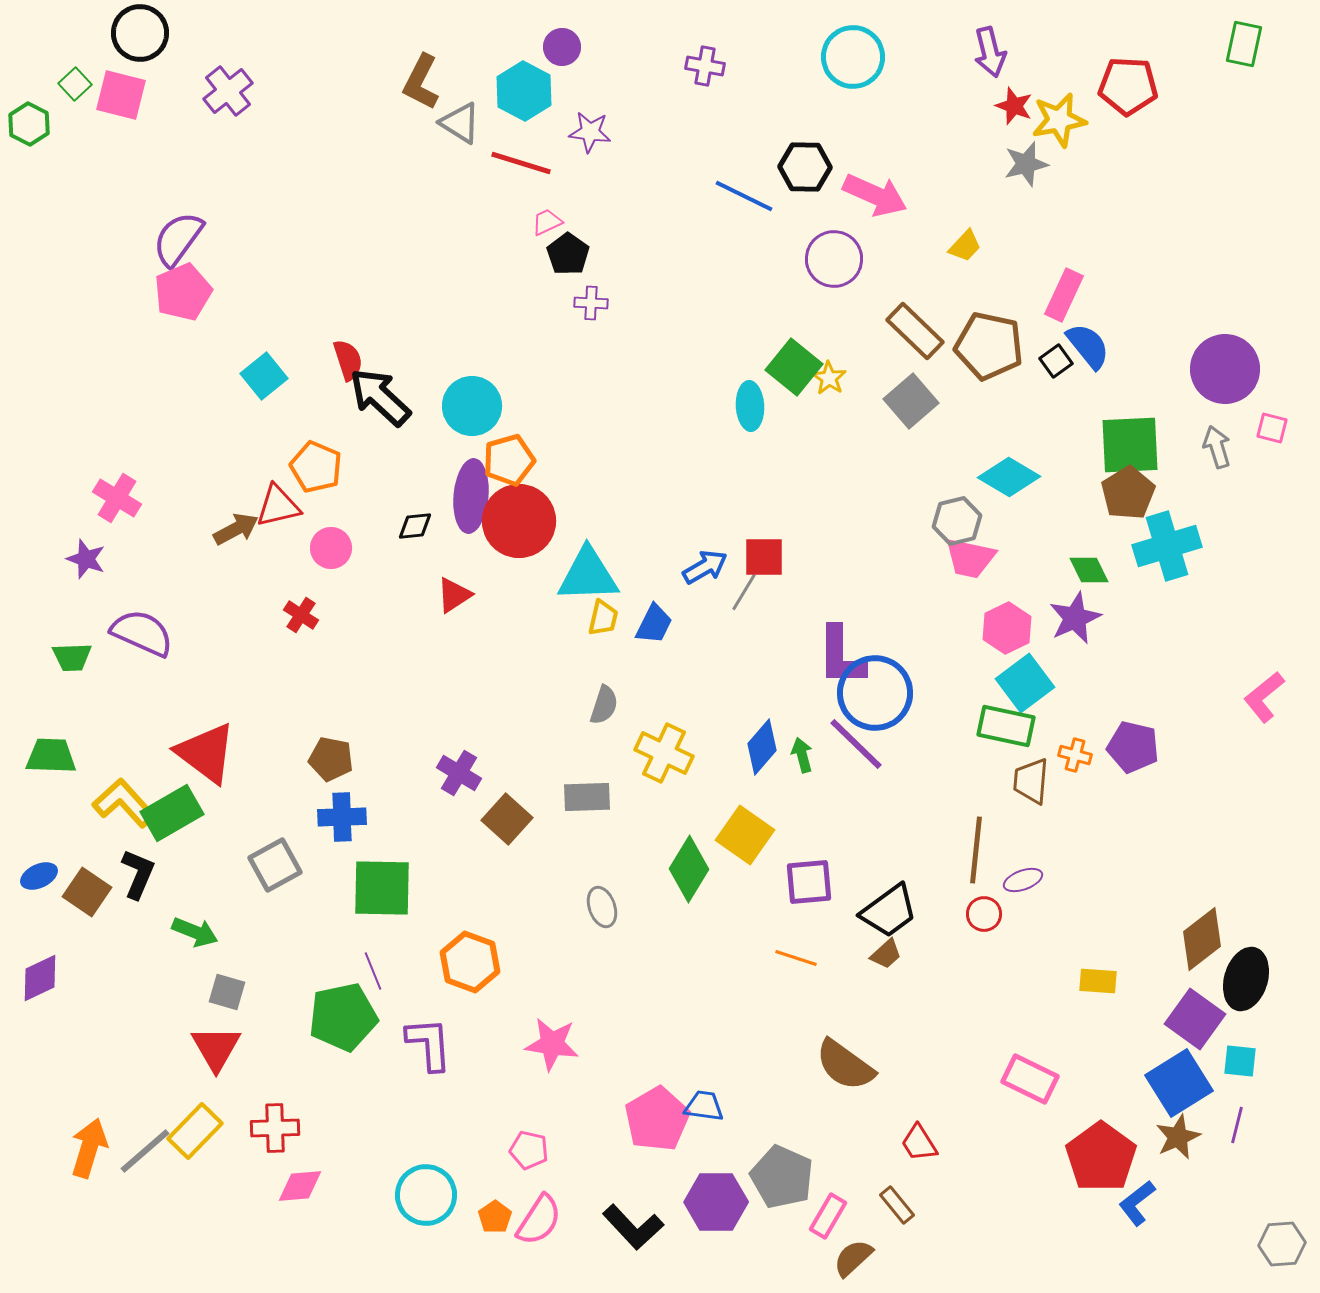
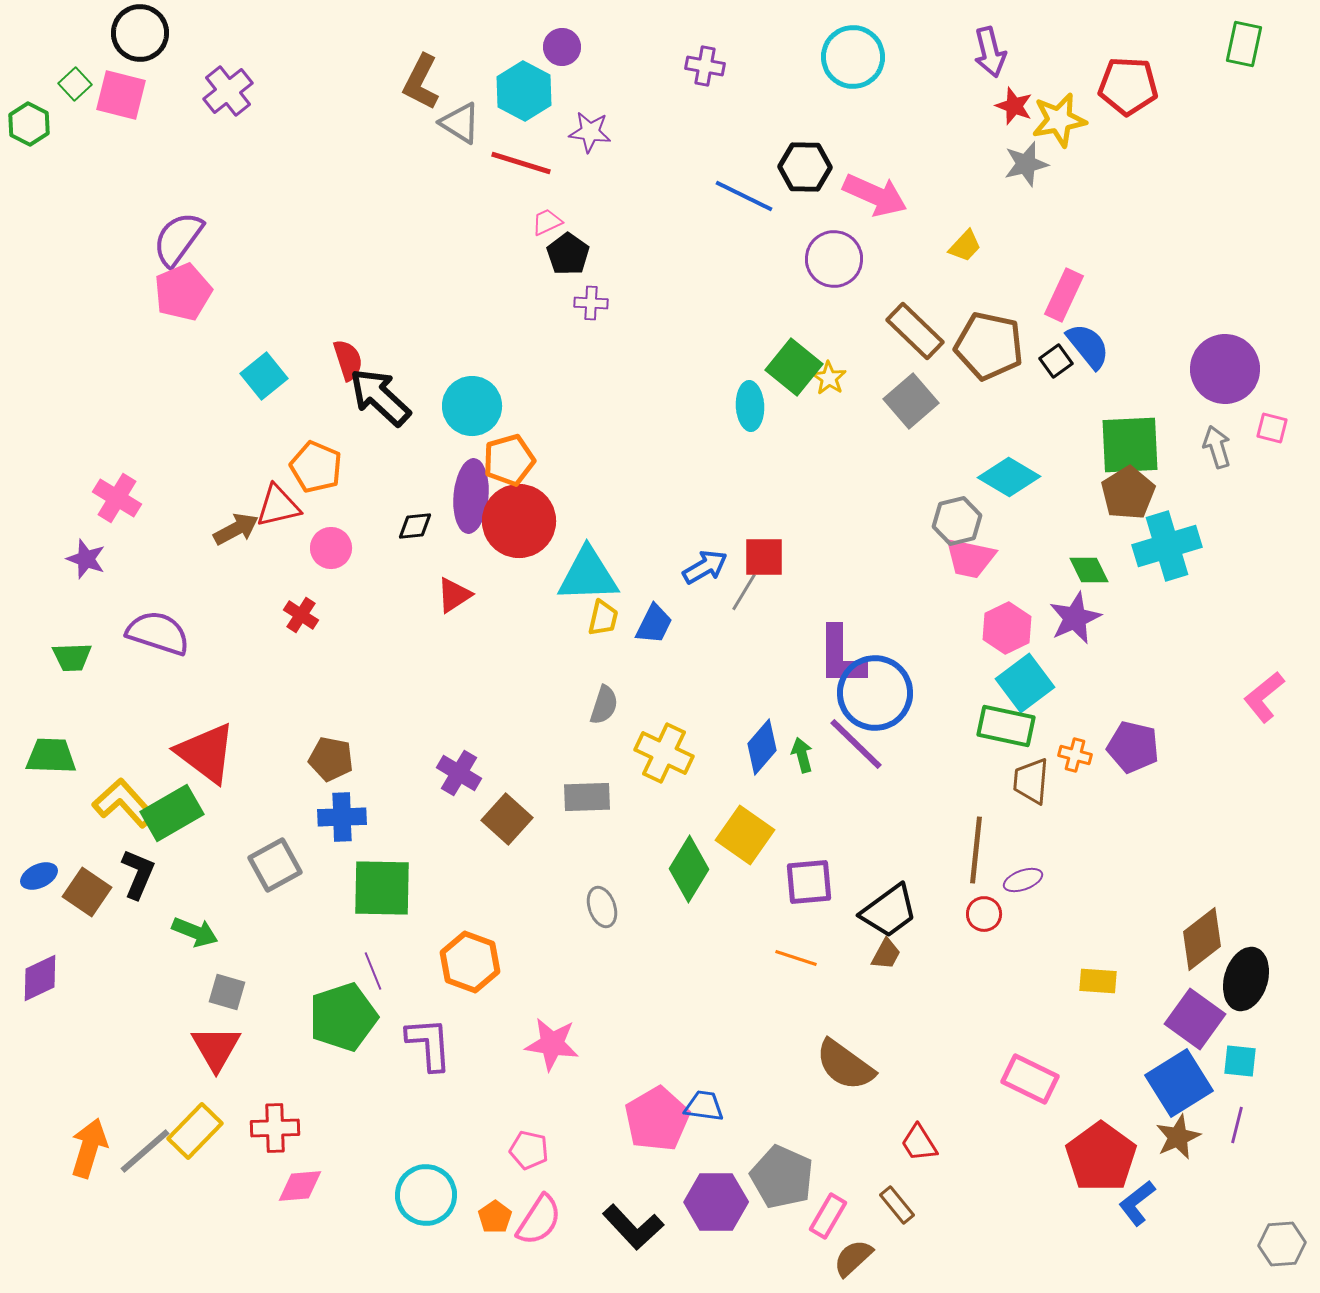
purple semicircle at (142, 633): moved 16 px right; rotated 6 degrees counterclockwise
brown trapezoid at (886, 954): rotated 20 degrees counterclockwise
green pentagon at (343, 1017): rotated 6 degrees counterclockwise
